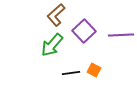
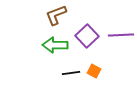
brown L-shape: rotated 20 degrees clockwise
purple square: moved 3 px right, 5 px down
green arrow: moved 3 px right; rotated 50 degrees clockwise
orange square: moved 1 px down
